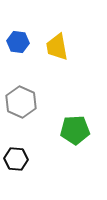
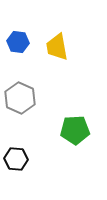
gray hexagon: moved 1 px left, 4 px up
